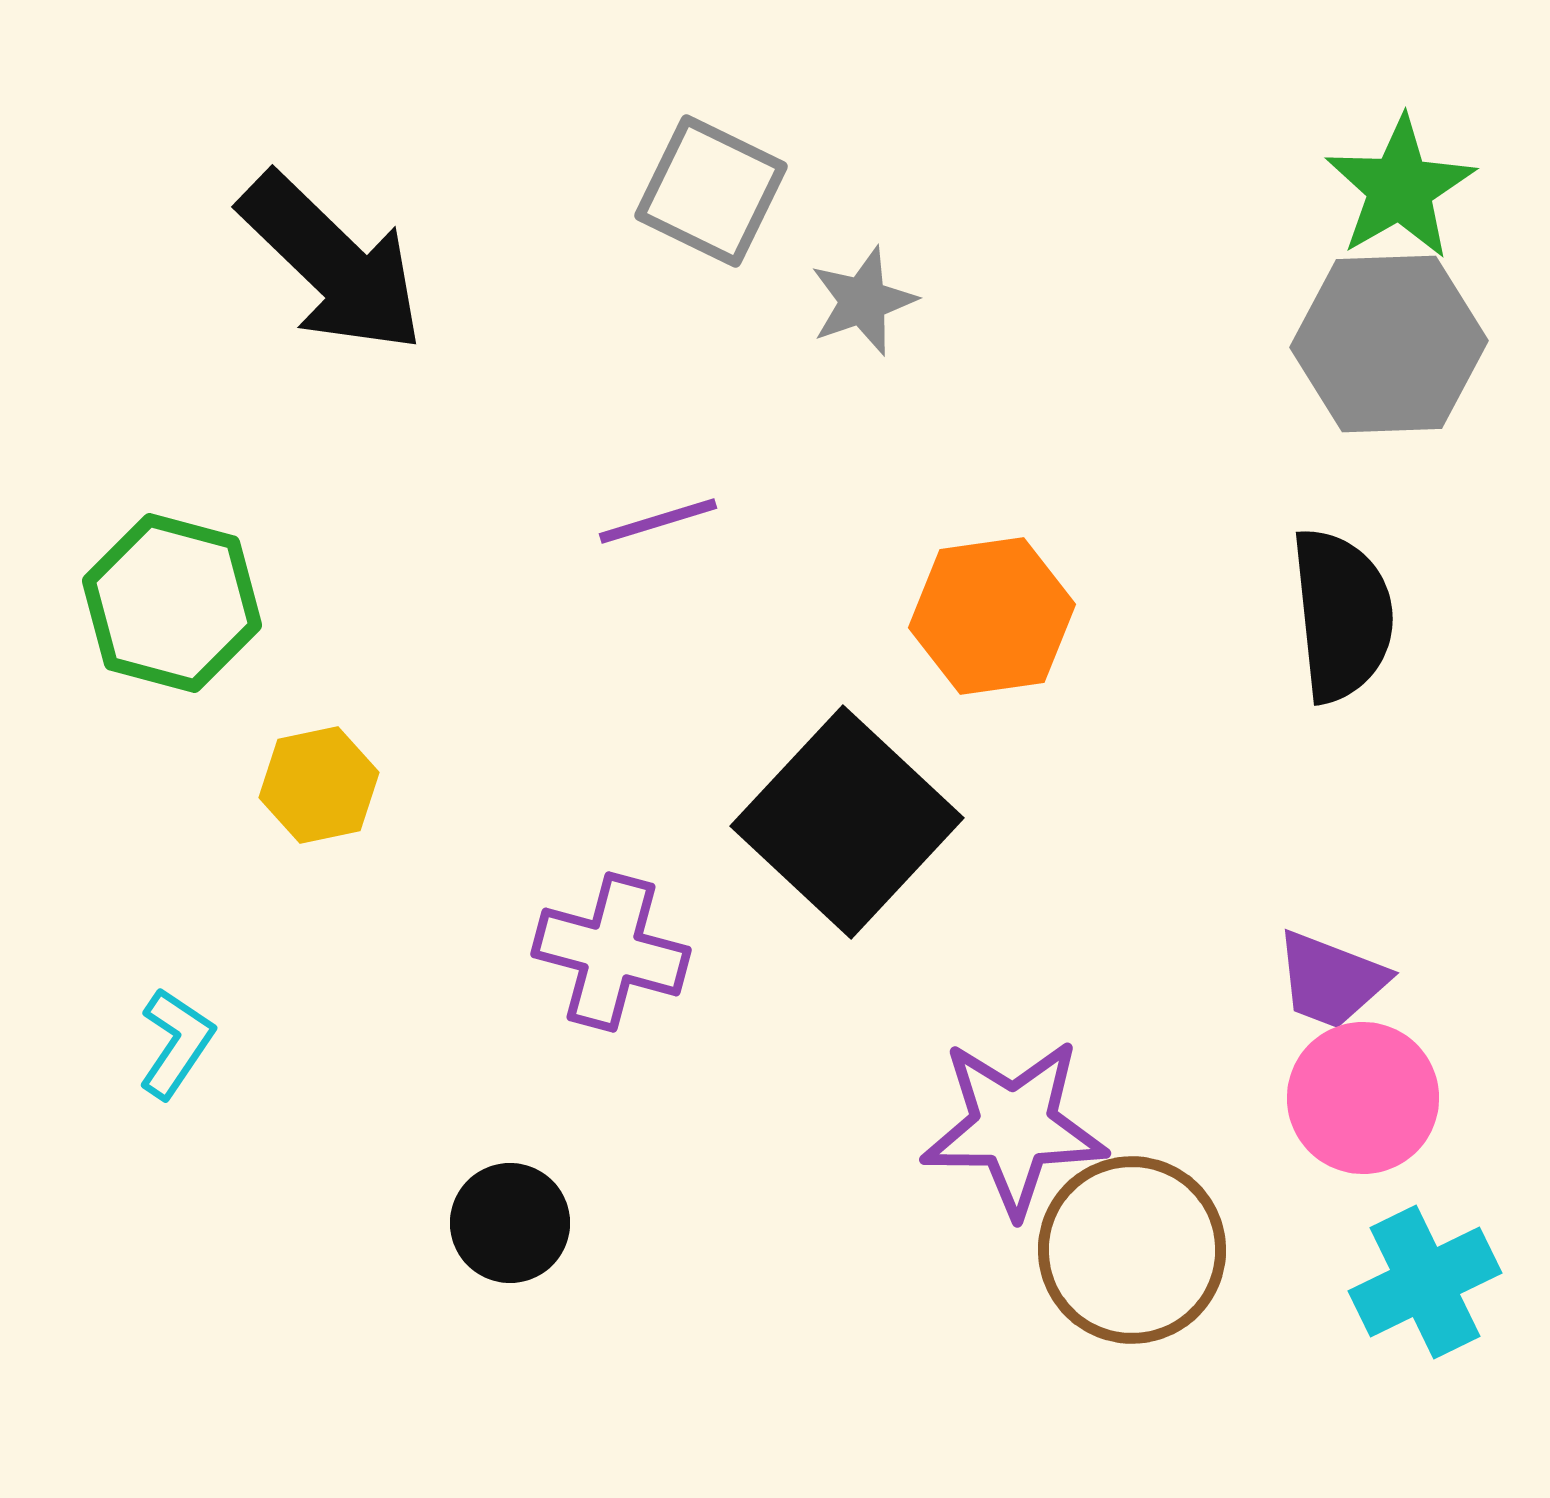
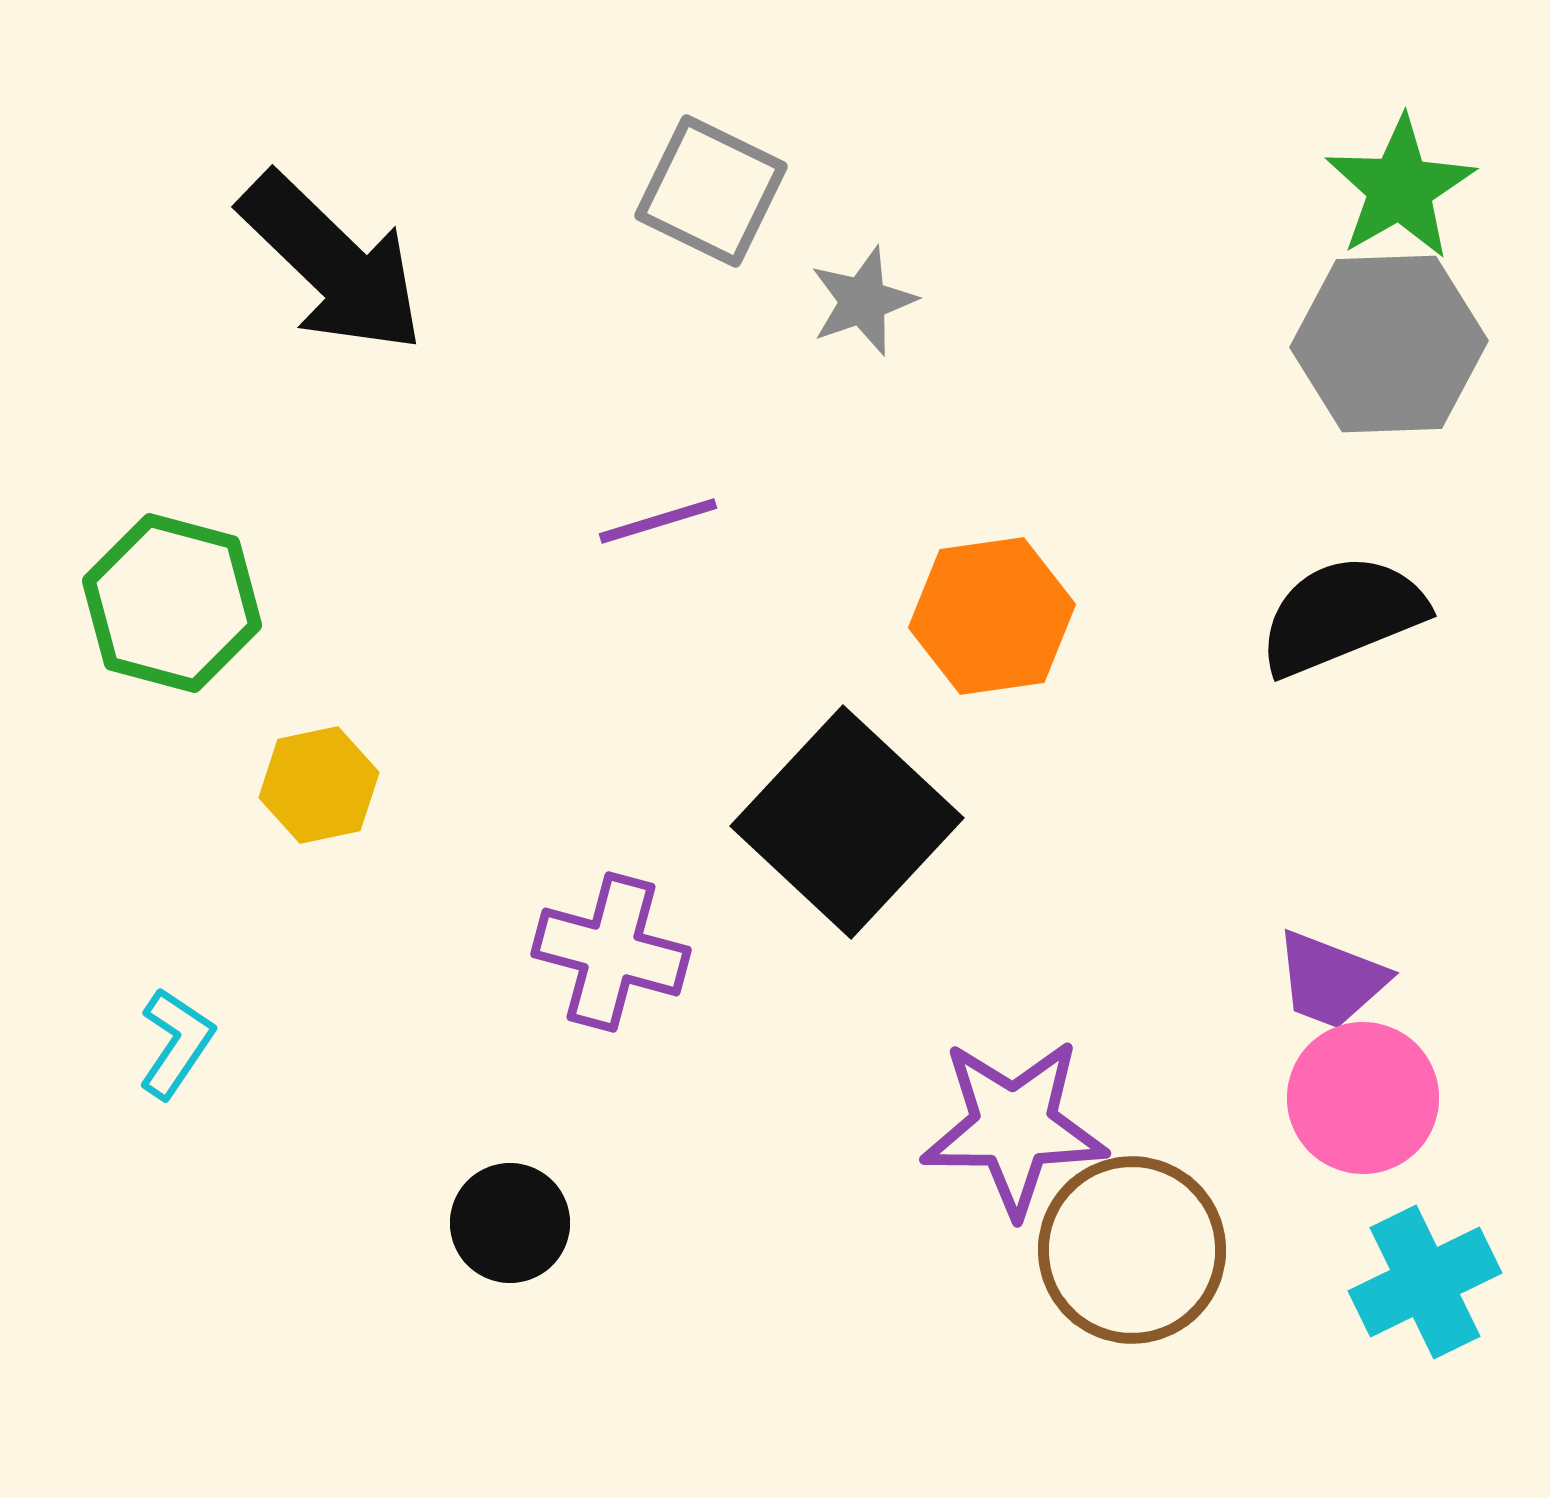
black semicircle: rotated 106 degrees counterclockwise
